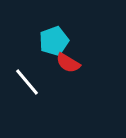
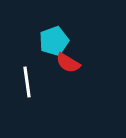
white line: rotated 32 degrees clockwise
